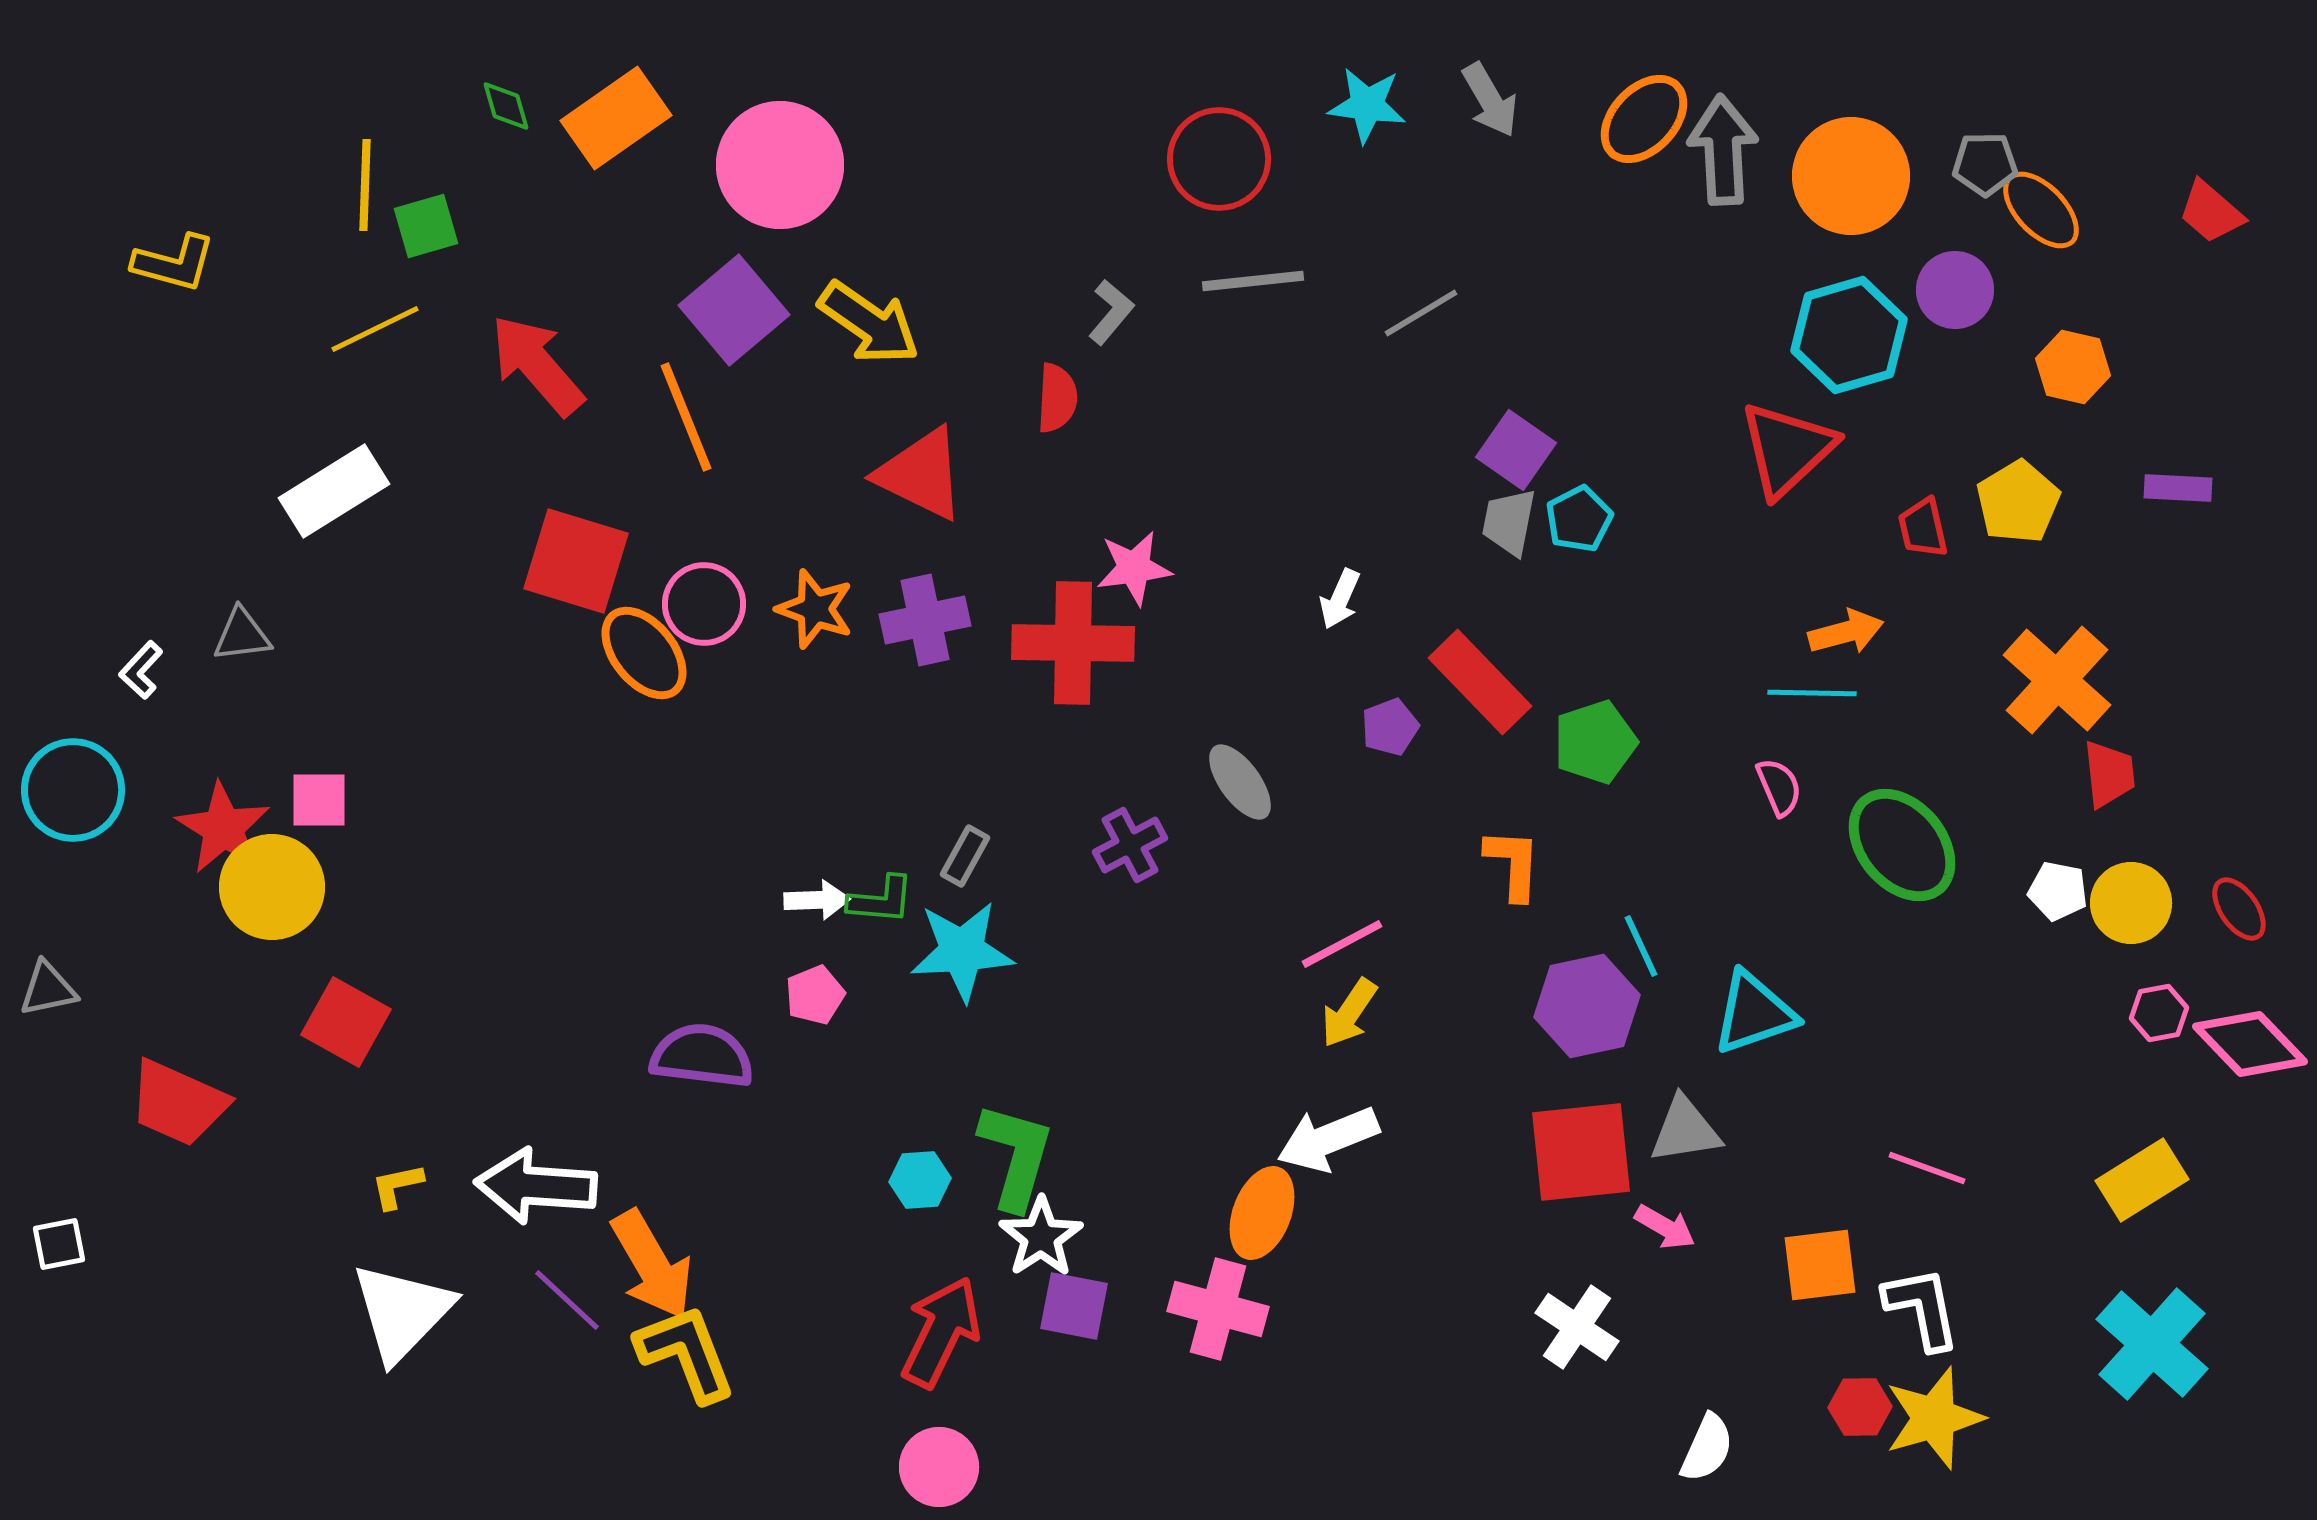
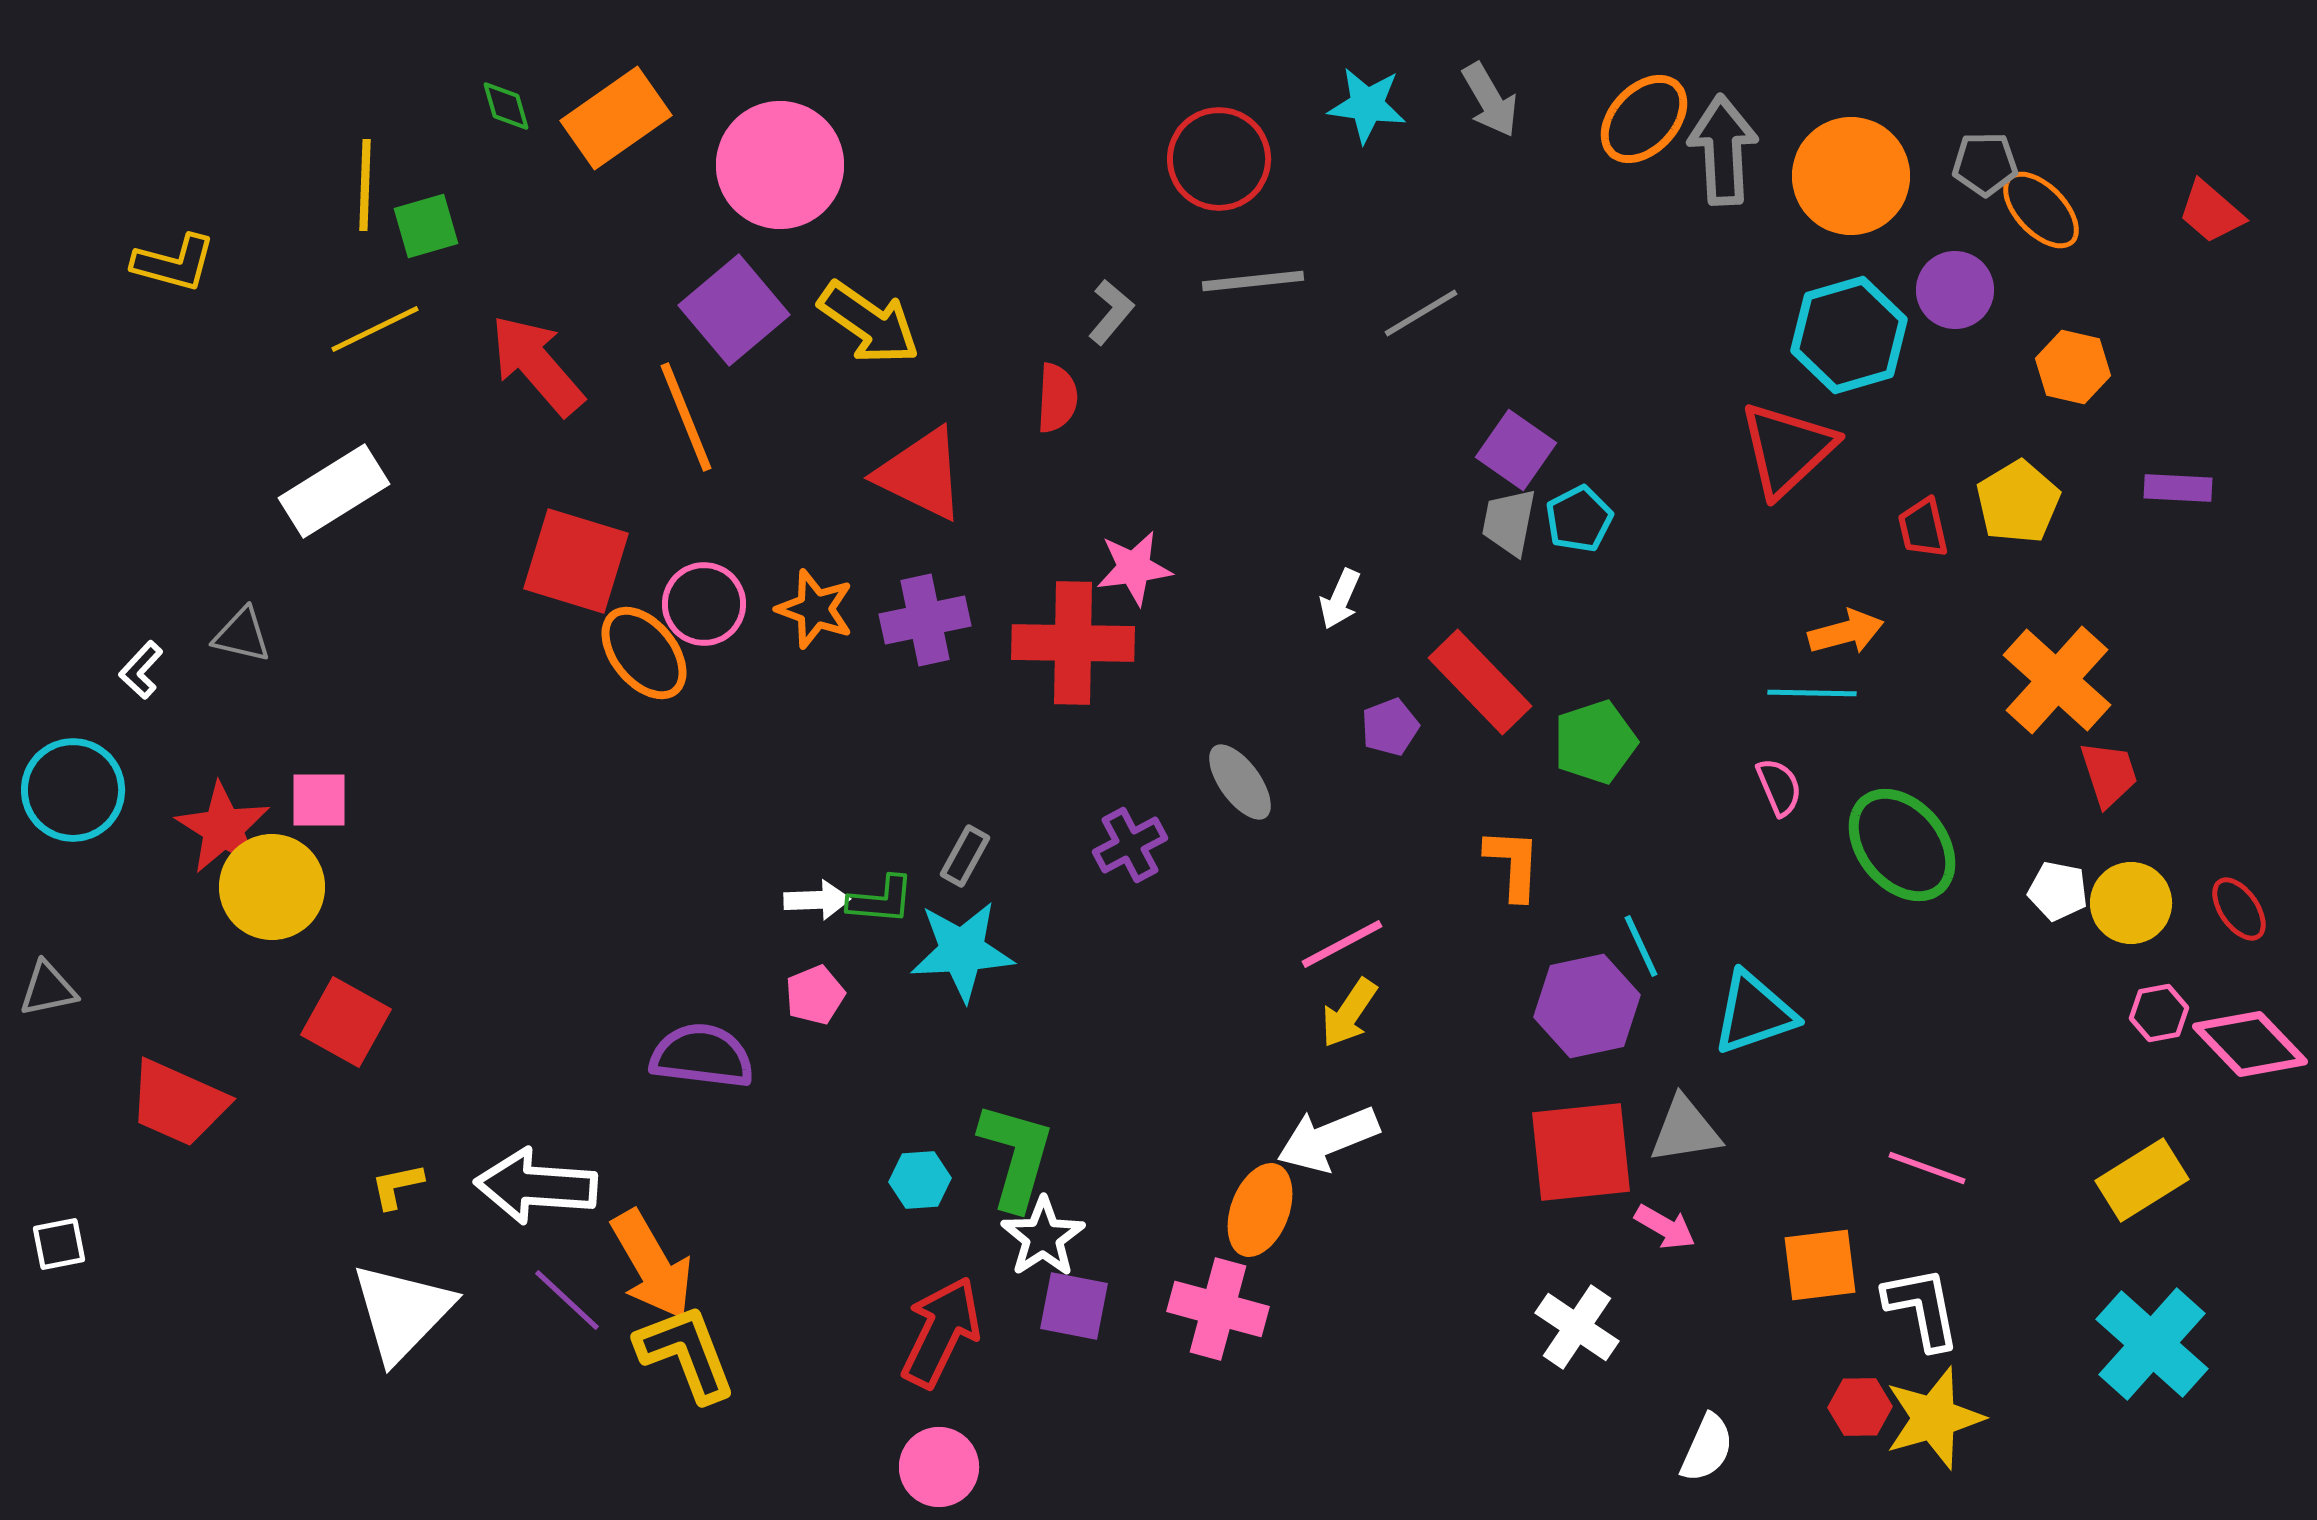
gray triangle at (242, 635): rotated 20 degrees clockwise
red trapezoid at (2109, 774): rotated 12 degrees counterclockwise
orange ellipse at (1262, 1213): moved 2 px left, 3 px up
white star at (1041, 1237): moved 2 px right
